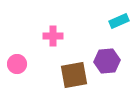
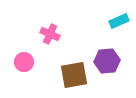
pink cross: moved 3 px left, 2 px up; rotated 24 degrees clockwise
pink circle: moved 7 px right, 2 px up
